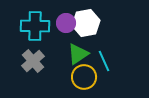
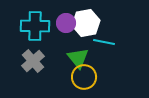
green triangle: moved 4 px down; rotated 35 degrees counterclockwise
cyan line: moved 19 px up; rotated 55 degrees counterclockwise
